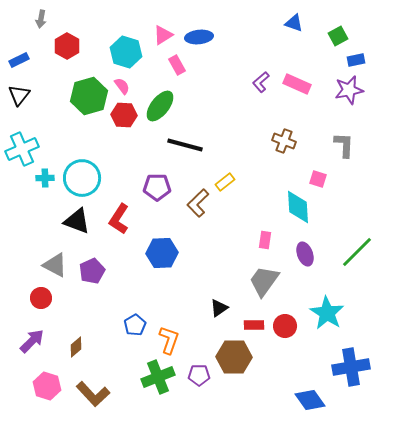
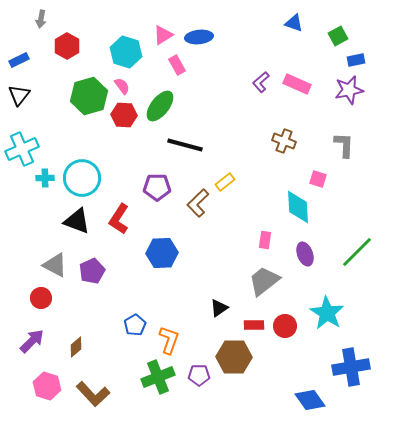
gray trapezoid at (264, 281): rotated 16 degrees clockwise
